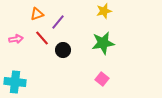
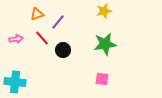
green star: moved 2 px right, 1 px down
pink square: rotated 32 degrees counterclockwise
